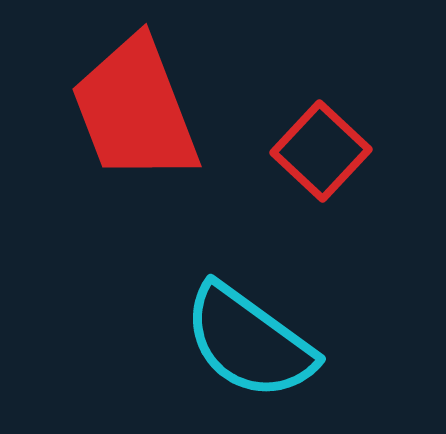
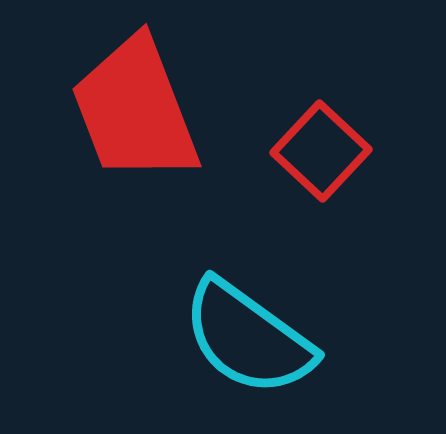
cyan semicircle: moved 1 px left, 4 px up
